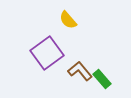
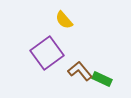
yellow semicircle: moved 4 px left
green rectangle: rotated 24 degrees counterclockwise
